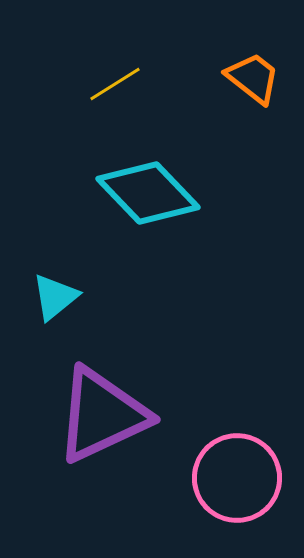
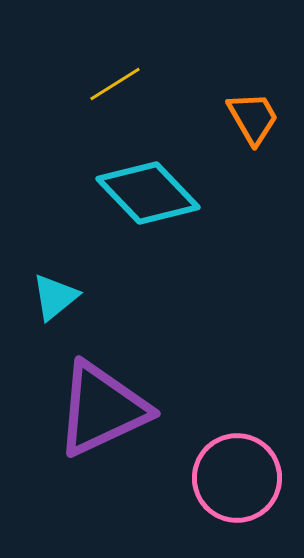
orange trapezoid: moved 40 px down; rotated 22 degrees clockwise
purple triangle: moved 6 px up
